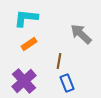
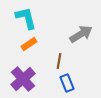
cyan L-shape: rotated 70 degrees clockwise
gray arrow: rotated 105 degrees clockwise
purple cross: moved 1 px left, 2 px up
